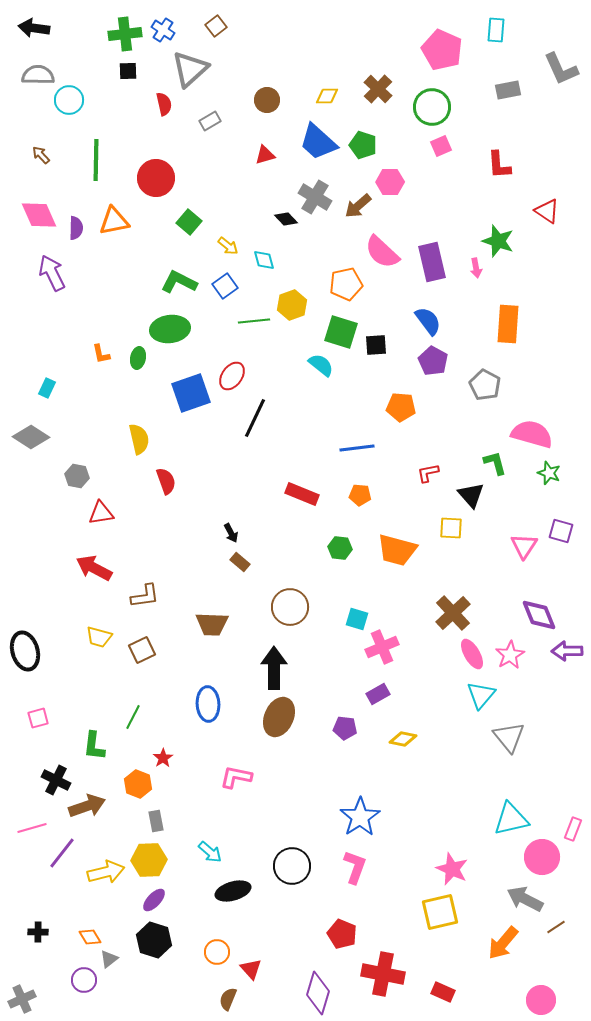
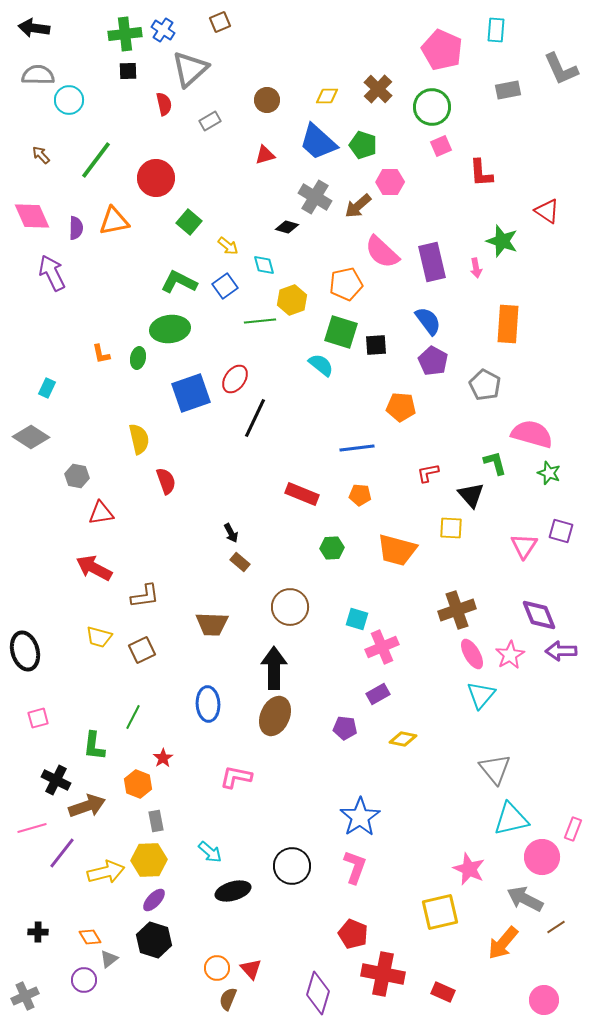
brown square at (216, 26): moved 4 px right, 4 px up; rotated 15 degrees clockwise
green line at (96, 160): rotated 36 degrees clockwise
red L-shape at (499, 165): moved 18 px left, 8 px down
pink diamond at (39, 215): moved 7 px left, 1 px down
black diamond at (286, 219): moved 1 px right, 8 px down; rotated 30 degrees counterclockwise
green star at (498, 241): moved 4 px right
cyan diamond at (264, 260): moved 5 px down
yellow hexagon at (292, 305): moved 5 px up
green line at (254, 321): moved 6 px right
red ellipse at (232, 376): moved 3 px right, 3 px down
green hexagon at (340, 548): moved 8 px left; rotated 10 degrees counterclockwise
brown cross at (453, 613): moved 4 px right, 3 px up; rotated 24 degrees clockwise
purple arrow at (567, 651): moved 6 px left
brown ellipse at (279, 717): moved 4 px left, 1 px up
gray triangle at (509, 737): moved 14 px left, 32 px down
pink star at (452, 869): moved 17 px right
red pentagon at (342, 934): moved 11 px right
orange circle at (217, 952): moved 16 px down
gray cross at (22, 999): moved 3 px right, 3 px up
pink circle at (541, 1000): moved 3 px right
